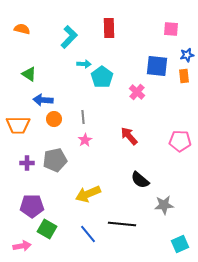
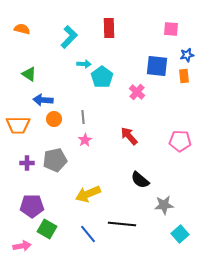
cyan square: moved 10 px up; rotated 18 degrees counterclockwise
